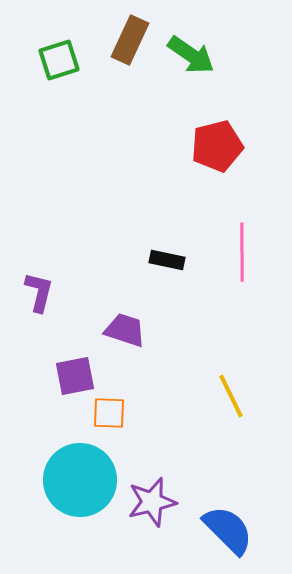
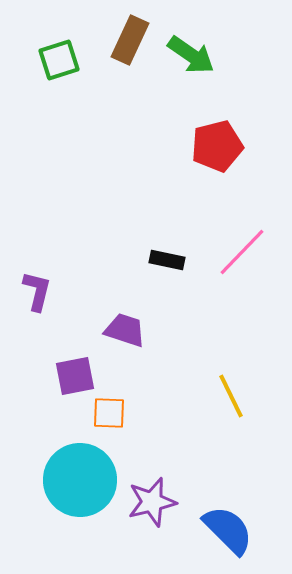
pink line: rotated 44 degrees clockwise
purple L-shape: moved 2 px left, 1 px up
